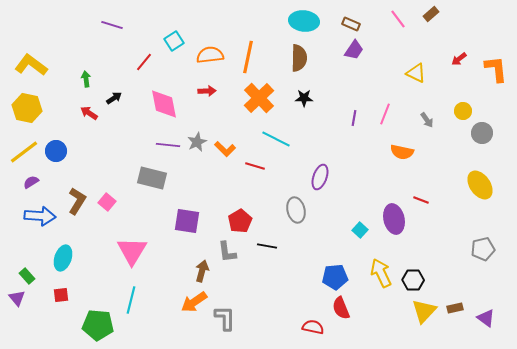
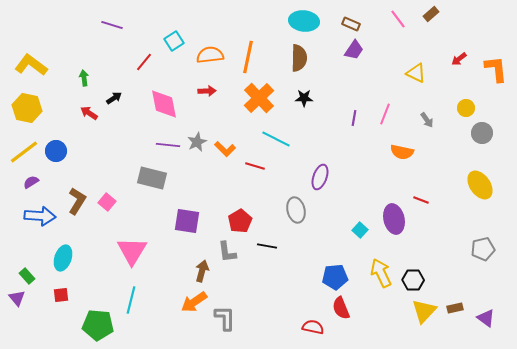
green arrow at (86, 79): moved 2 px left, 1 px up
yellow circle at (463, 111): moved 3 px right, 3 px up
